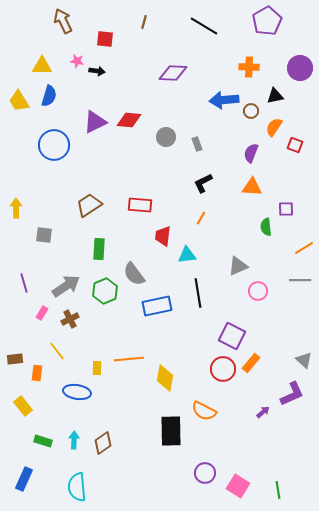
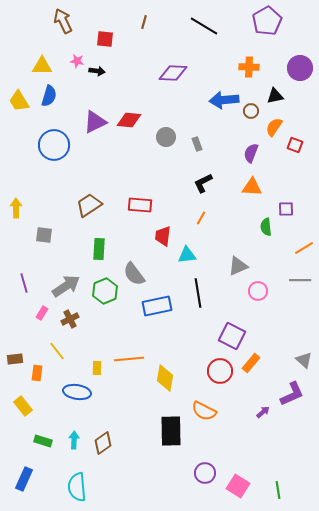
red circle at (223, 369): moved 3 px left, 2 px down
